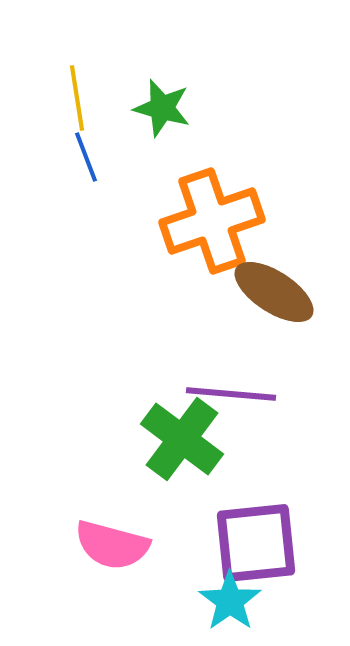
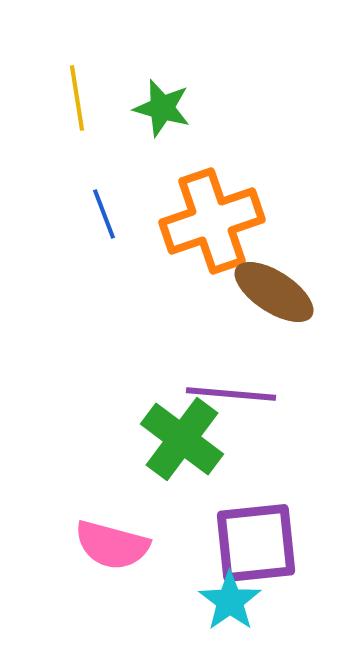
blue line: moved 18 px right, 57 px down
